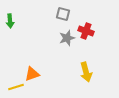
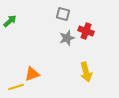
green arrow: rotated 128 degrees counterclockwise
